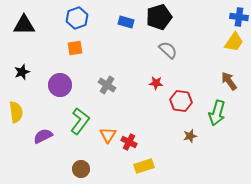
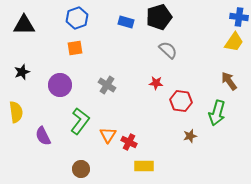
purple semicircle: rotated 90 degrees counterclockwise
yellow rectangle: rotated 18 degrees clockwise
